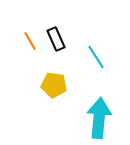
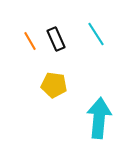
cyan line: moved 23 px up
